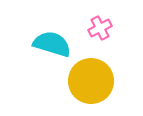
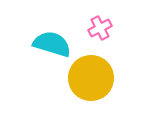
yellow circle: moved 3 px up
